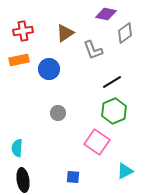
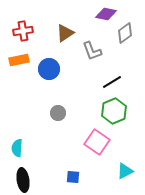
gray L-shape: moved 1 px left, 1 px down
